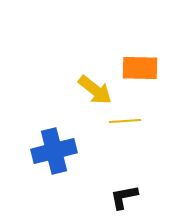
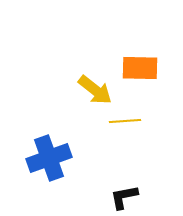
blue cross: moved 5 px left, 7 px down; rotated 6 degrees counterclockwise
